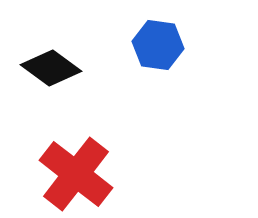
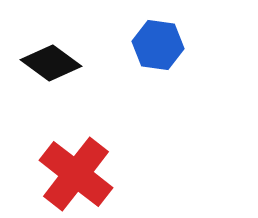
black diamond: moved 5 px up
